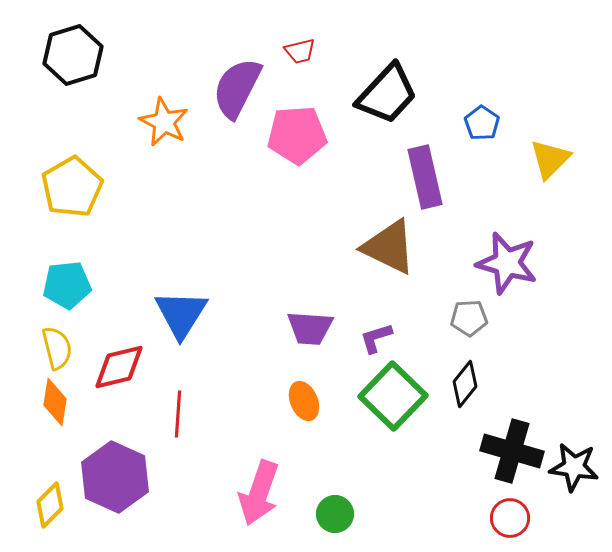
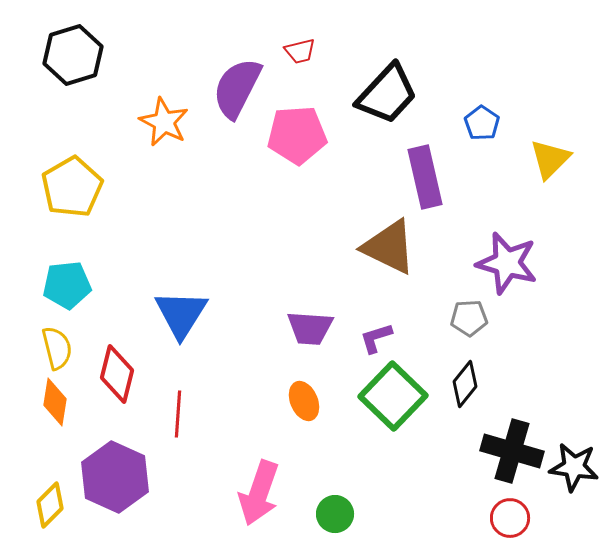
red diamond: moved 2 px left, 7 px down; rotated 62 degrees counterclockwise
